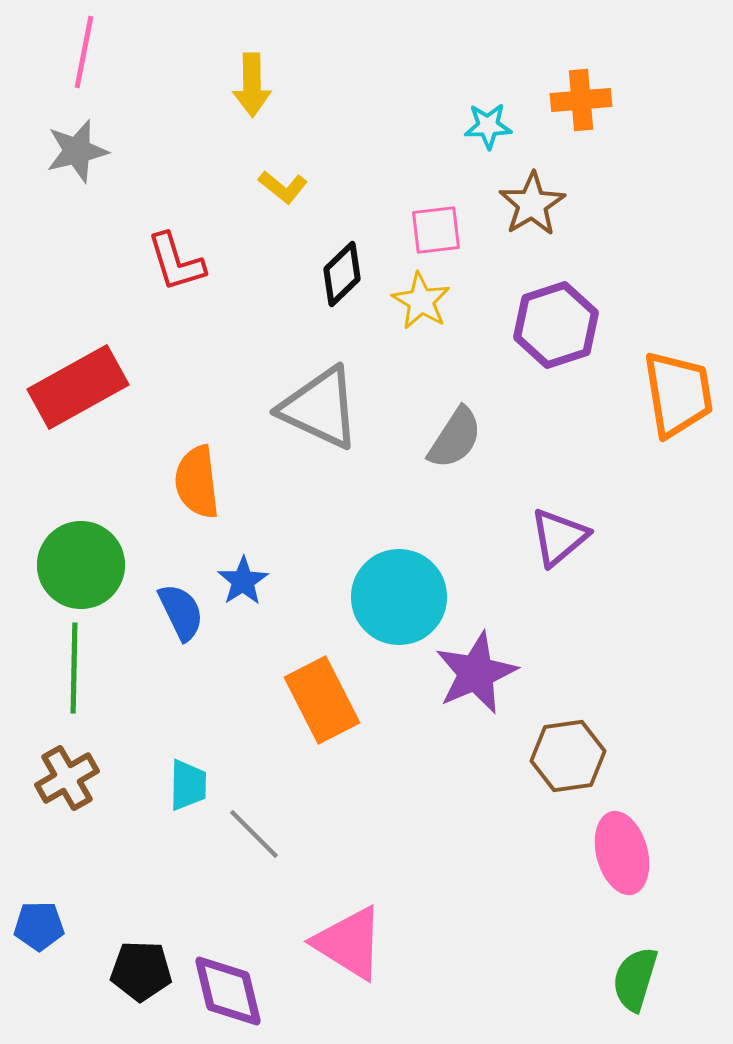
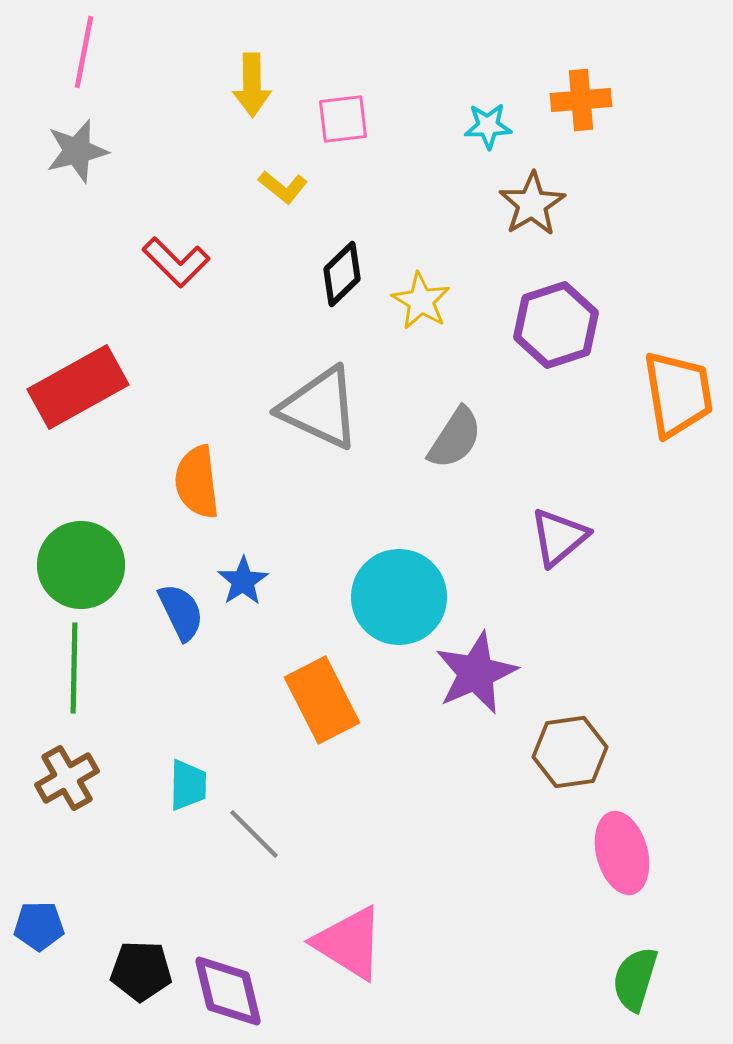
pink square: moved 93 px left, 111 px up
red L-shape: rotated 28 degrees counterclockwise
brown hexagon: moved 2 px right, 4 px up
